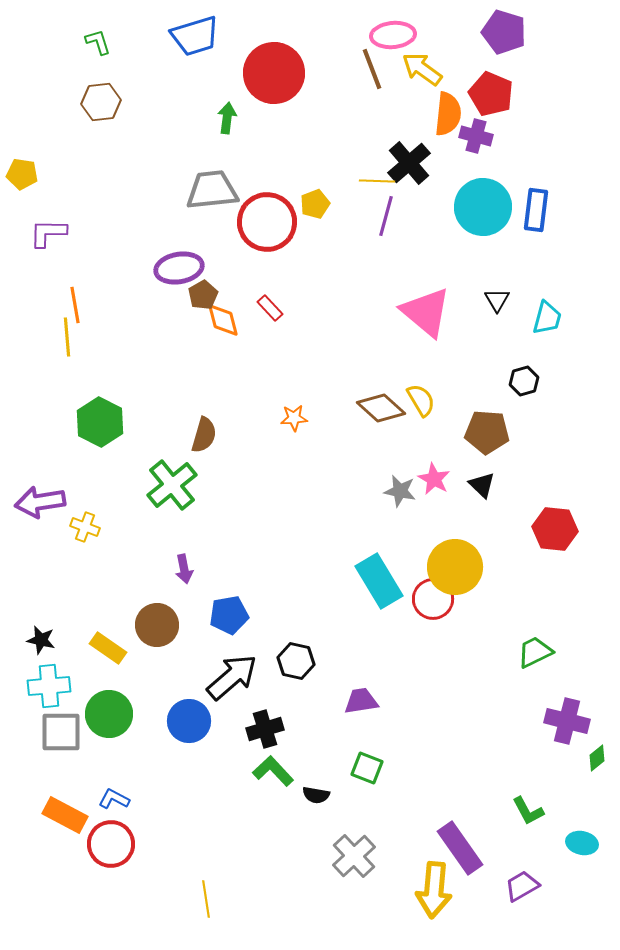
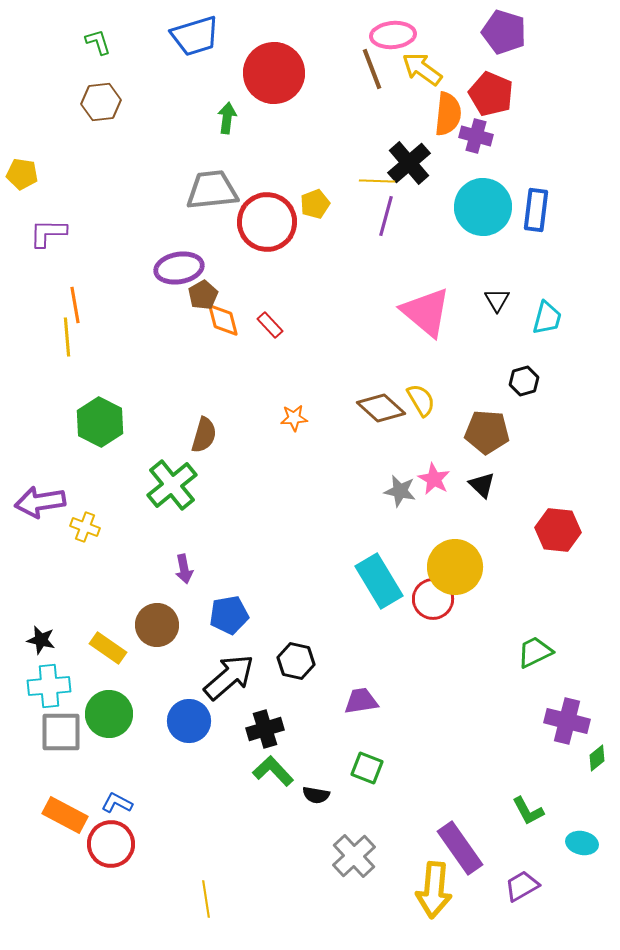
red rectangle at (270, 308): moved 17 px down
red hexagon at (555, 529): moved 3 px right, 1 px down
black arrow at (232, 677): moved 3 px left
blue L-shape at (114, 799): moved 3 px right, 4 px down
